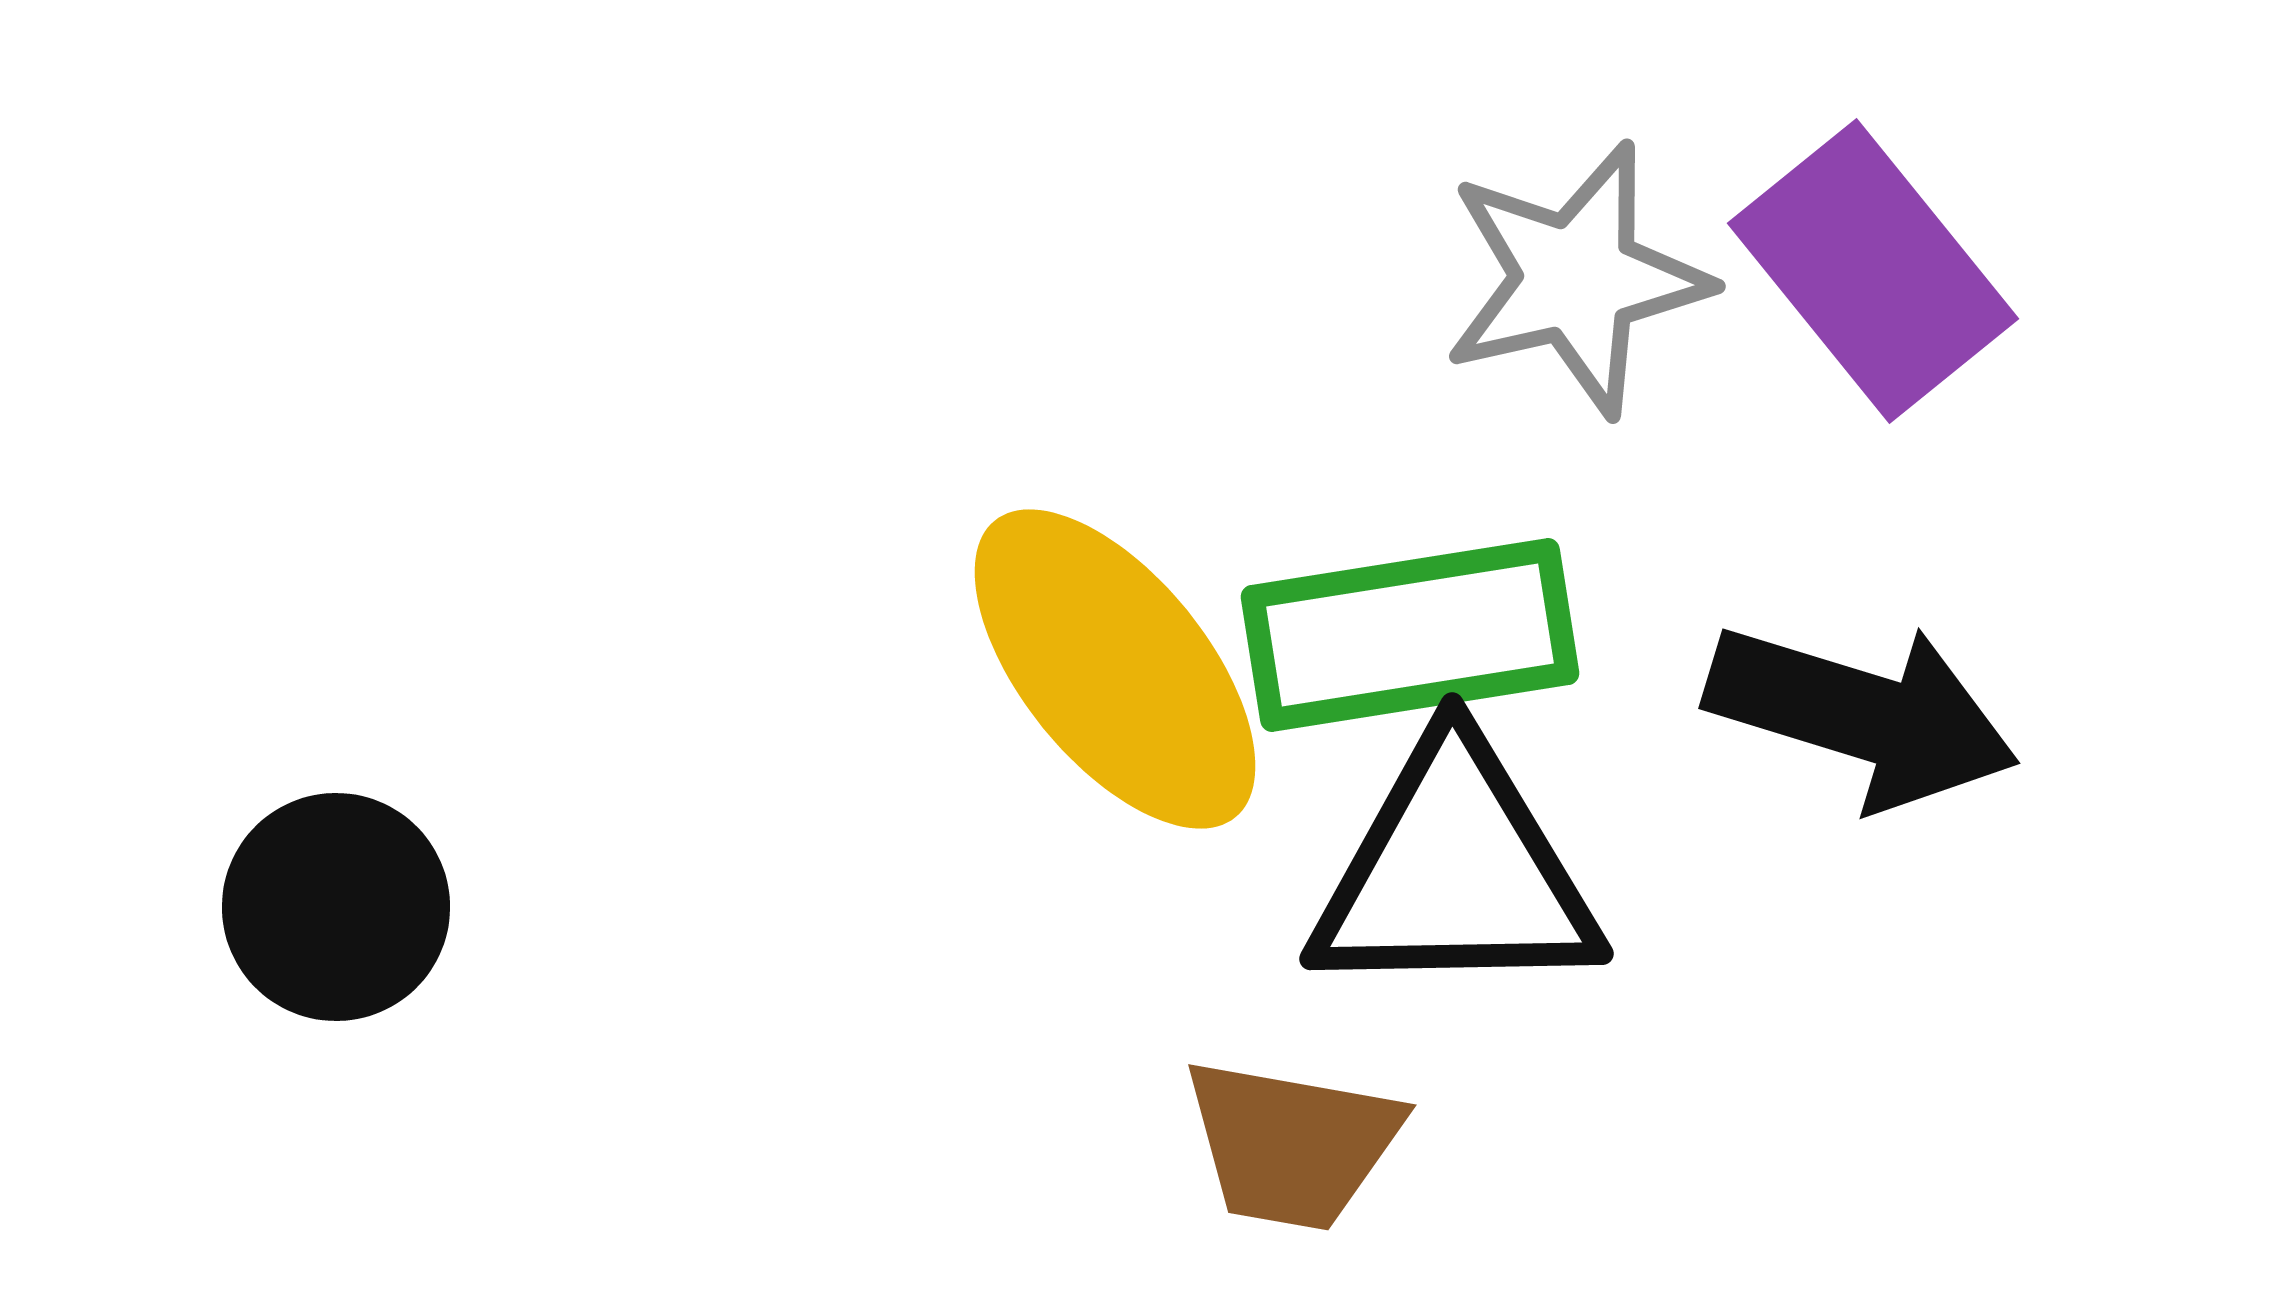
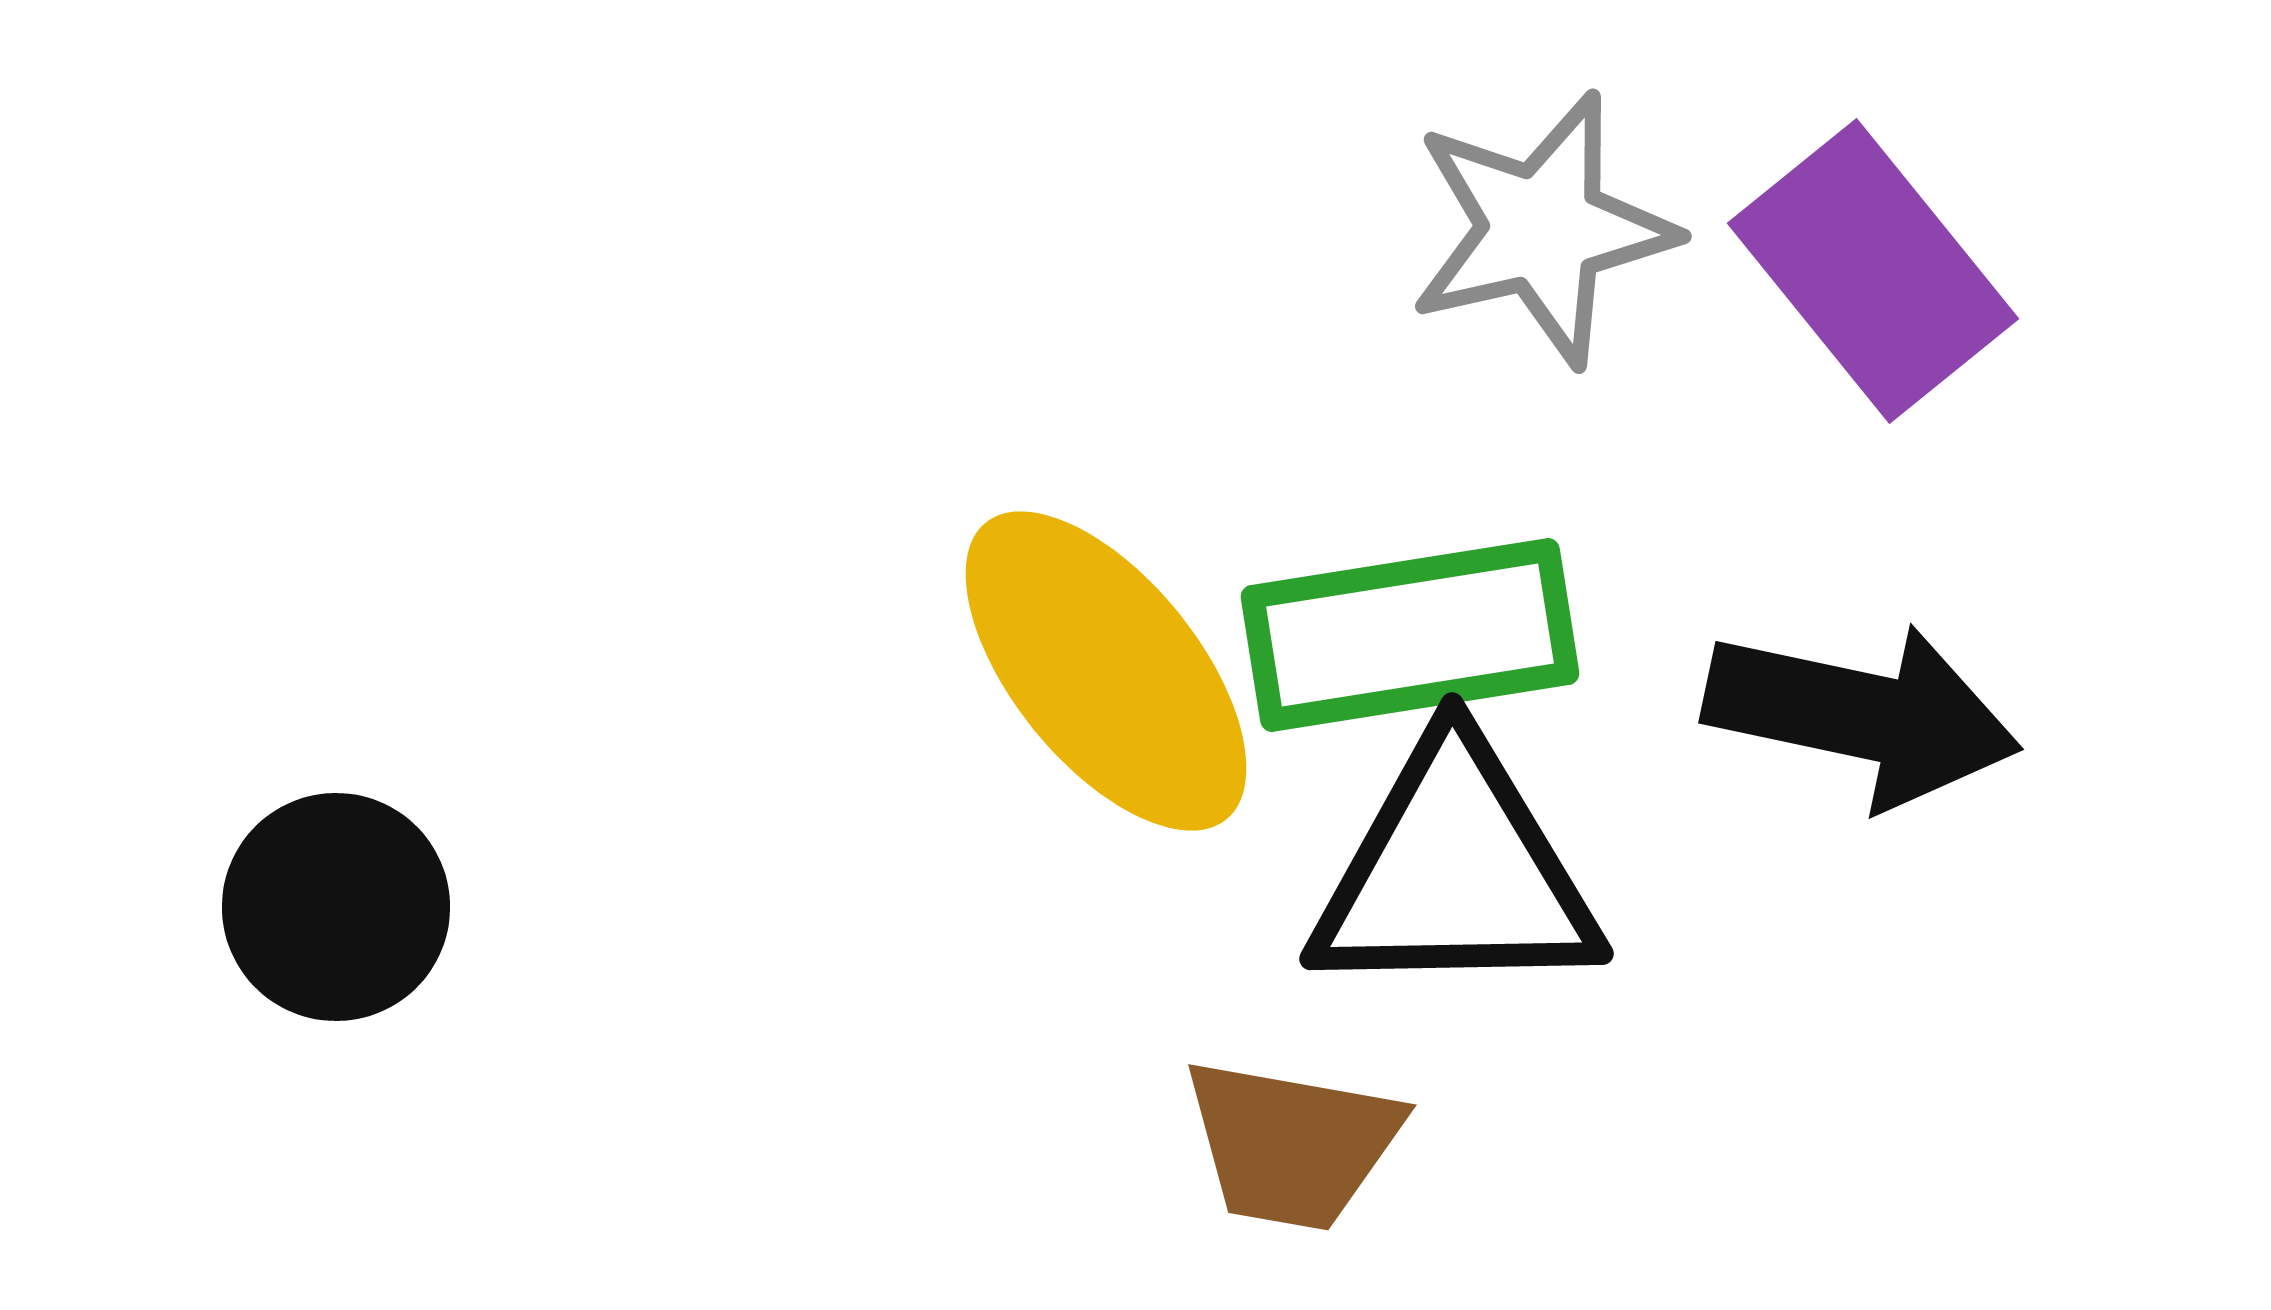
gray star: moved 34 px left, 50 px up
yellow ellipse: moved 9 px left, 2 px down
black arrow: rotated 5 degrees counterclockwise
